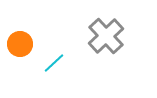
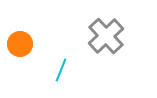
cyan line: moved 7 px right, 7 px down; rotated 25 degrees counterclockwise
